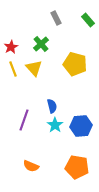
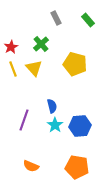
blue hexagon: moved 1 px left
